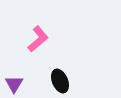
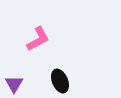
pink L-shape: rotated 12 degrees clockwise
